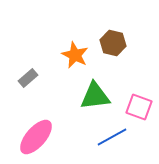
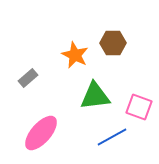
brown hexagon: rotated 15 degrees counterclockwise
pink ellipse: moved 5 px right, 4 px up
